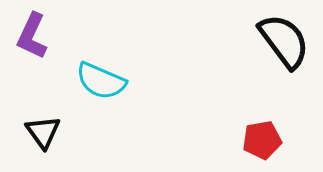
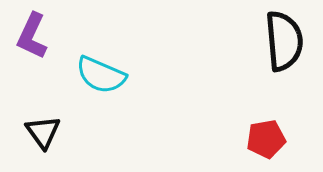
black semicircle: rotated 32 degrees clockwise
cyan semicircle: moved 6 px up
red pentagon: moved 4 px right, 1 px up
